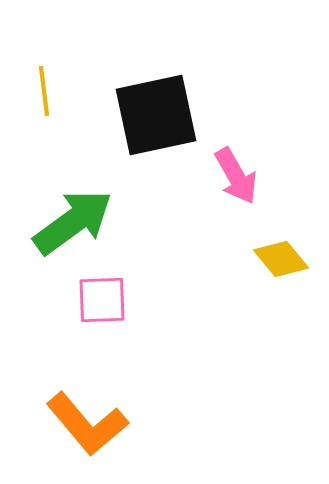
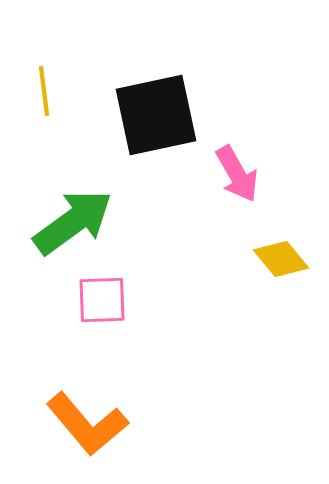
pink arrow: moved 1 px right, 2 px up
